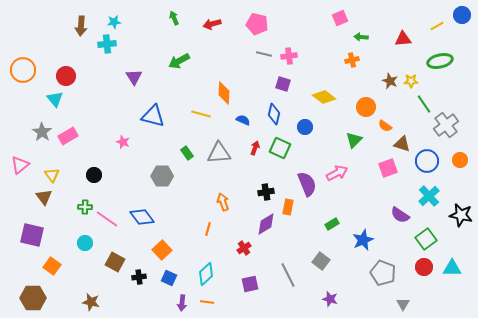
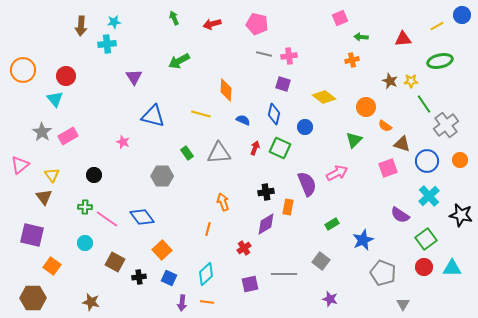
orange diamond at (224, 93): moved 2 px right, 3 px up
gray line at (288, 275): moved 4 px left, 1 px up; rotated 65 degrees counterclockwise
